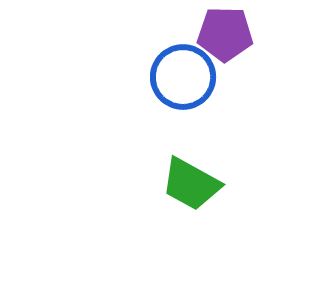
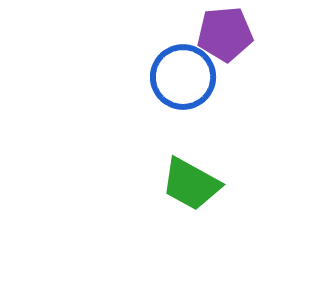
purple pentagon: rotated 6 degrees counterclockwise
